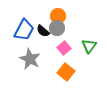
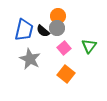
blue trapezoid: rotated 15 degrees counterclockwise
orange square: moved 2 px down
